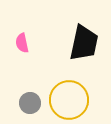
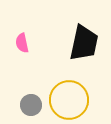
gray circle: moved 1 px right, 2 px down
